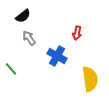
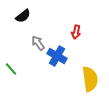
red arrow: moved 1 px left, 1 px up
gray arrow: moved 9 px right, 5 px down
